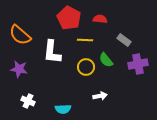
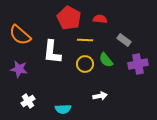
yellow circle: moved 1 px left, 3 px up
white cross: rotated 32 degrees clockwise
